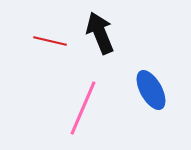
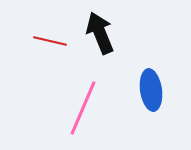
blue ellipse: rotated 21 degrees clockwise
